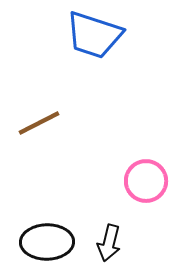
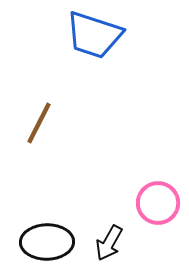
brown line: rotated 36 degrees counterclockwise
pink circle: moved 12 px right, 22 px down
black arrow: rotated 15 degrees clockwise
